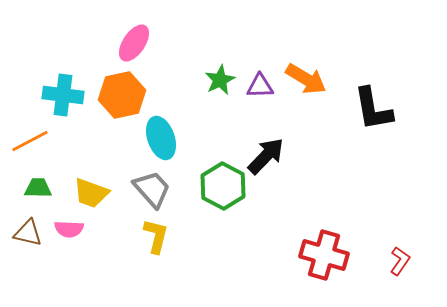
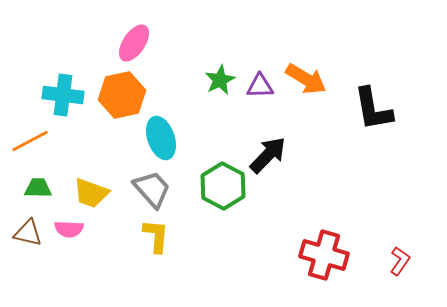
black arrow: moved 2 px right, 1 px up
yellow L-shape: rotated 9 degrees counterclockwise
